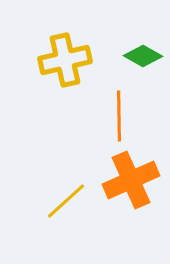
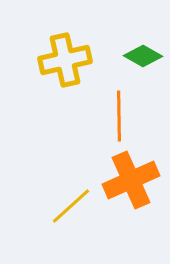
yellow line: moved 5 px right, 5 px down
